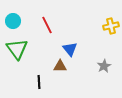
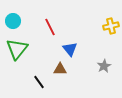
red line: moved 3 px right, 2 px down
green triangle: rotated 15 degrees clockwise
brown triangle: moved 3 px down
black line: rotated 32 degrees counterclockwise
